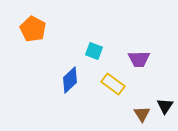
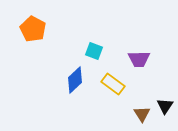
blue diamond: moved 5 px right
